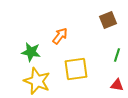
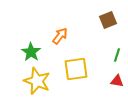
green star: rotated 24 degrees clockwise
red triangle: moved 4 px up
